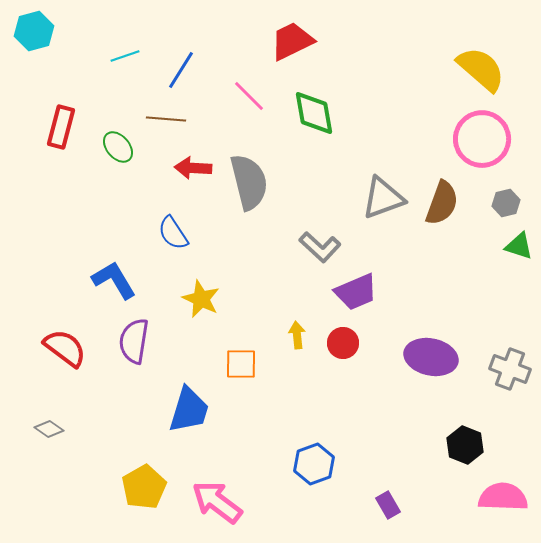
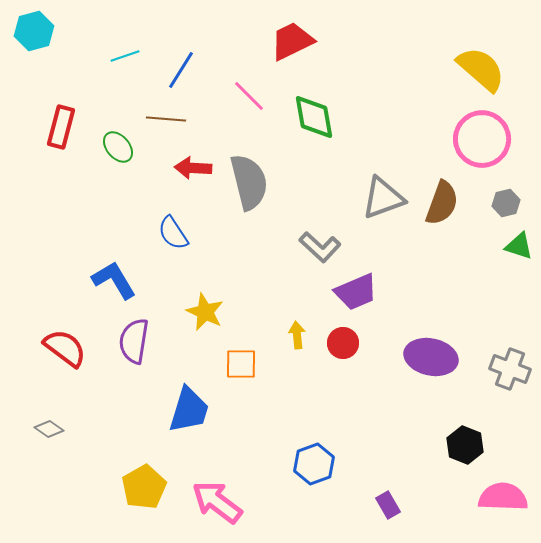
green diamond: moved 4 px down
yellow star: moved 4 px right, 13 px down
